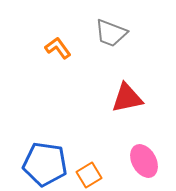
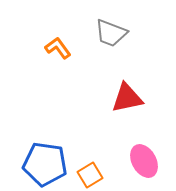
orange square: moved 1 px right
